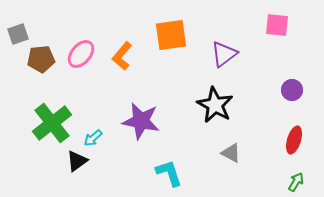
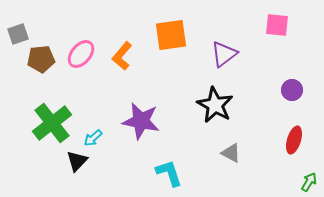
black triangle: rotated 10 degrees counterclockwise
green arrow: moved 13 px right
